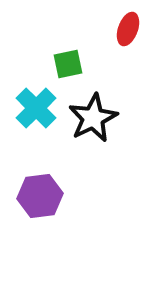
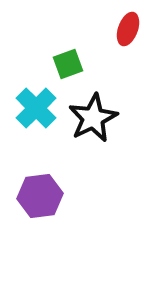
green square: rotated 8 degrees counterclockwise
